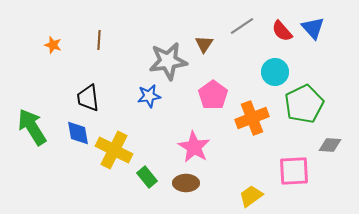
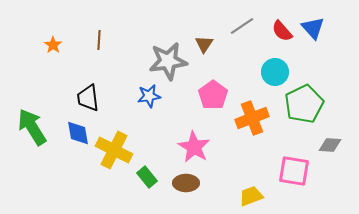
orange star: rotated 18 degrees clockwise
pink square: rotated 12 degrees clockwise
yellow trapezoid: rotated 15 degrees clockwise
